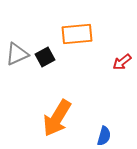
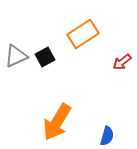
orange rectangle: moved 6 px right; rotated 28 degrees counterclockwise
gray triangle: moved 1 px left, 2 px down
orange arrow: moved 4 px down
blue semicircle: moved 3 px right
